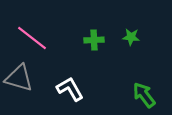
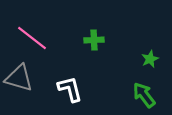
green star: moved 19 px right, 22 px down; rotated 30 degrees counterclockwise
white L-shape: rotated 16 degrees clockwise
